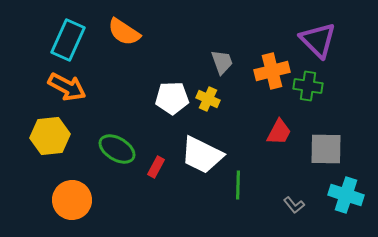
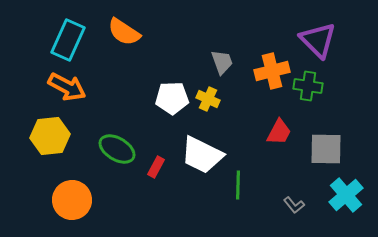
cyan cross: rotated 32 degrees clockwise
